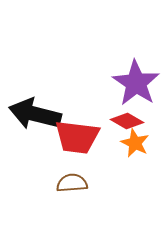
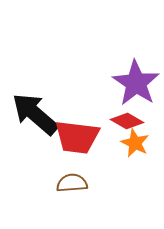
black arrow: rotated 27 degrees clockwise
